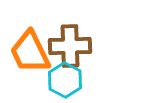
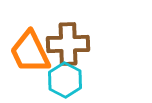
brown cross: moved 2 px left, 2 px up
